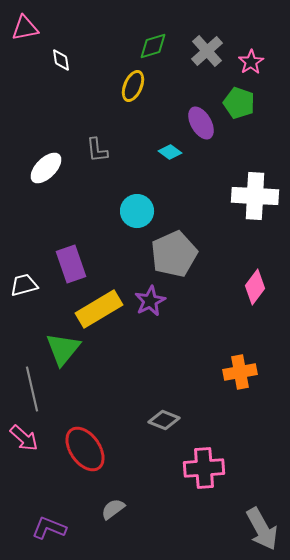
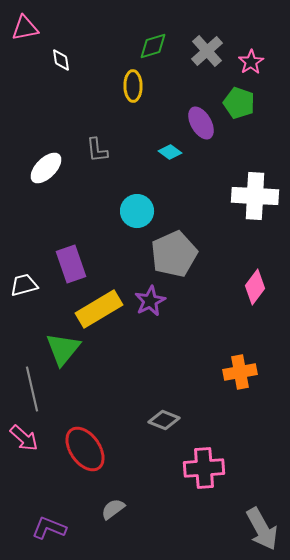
yellow ellipse: rotated 24 degrees counterclockwise
